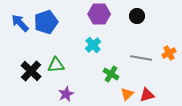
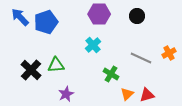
blue arrow: moved 6 px up
gray line: rotated 15 degrees clockwise
black cross: moved 1 px up
